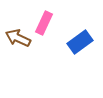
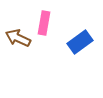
pink rectangle: rotated 15 degrees counterclockwise
